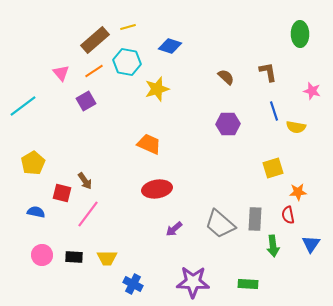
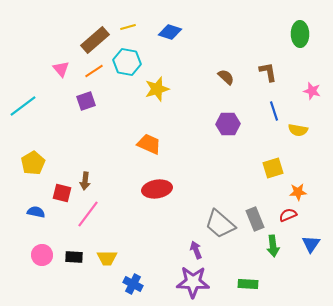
blue diamond: moved 14 px up
pink triangle: moved 4 px up
purple square: rotated 12 degrees clockwise
yellow semicircle: moved 2 px right, 3 px down
brown arrow: rotated 42 degrees clockwise
red semicircle: rotated 78 degrees clockwise
gray rectangle: rotated 25 degrees counterclockwise
purple arrow: moved 22 px right, 21 px down; rotated 108 degrees clockwise
